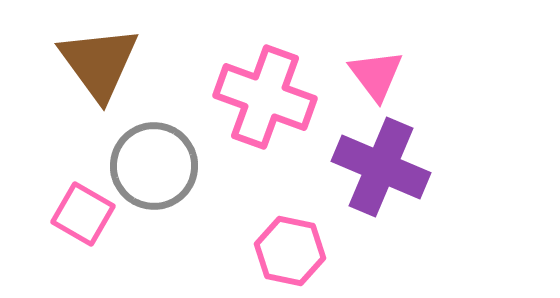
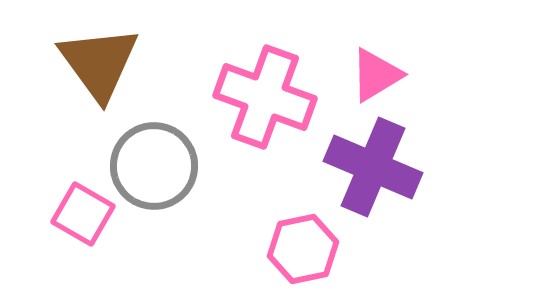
pink triangle: rotated 36 degrees clockwise
purple cross: moved 8 px left
pink hexagon: moved 13 px right, 2 px up; rotated 24 degrees counterclockwise
